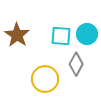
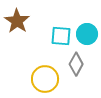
brown star: moved 14 px up
